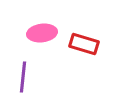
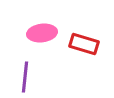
purple line: moved 2 px right
